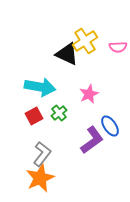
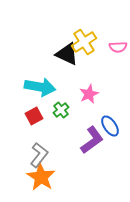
yellow cross: moved 1 px left, 1 px down
green cross: moved 2 px right, 3 px up
gray L-shape: moved 3 px left, 1 px down
orange star: moved 1 px right, 1 px up; rotated 16 degrees counterclockwise
